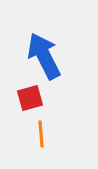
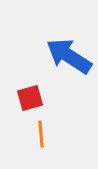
blue arrow: moved 25 px right; rotated 30 degrees counterclockwise
